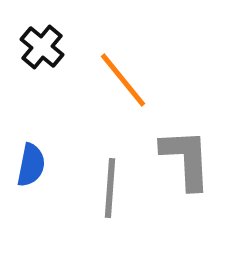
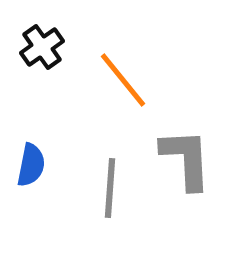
black cross: rotated 15 degrees clockwise
